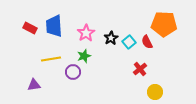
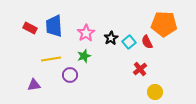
purple circle: moved 3 px left, 3 px down
